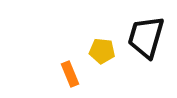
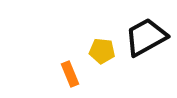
black trapezoid: rotated 45 degrees clockwise
